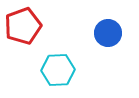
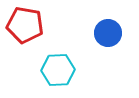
red pentagon: moved 2 px right, 1 px up; rotated 30 degrees clockwise
